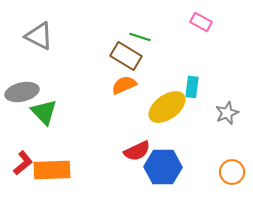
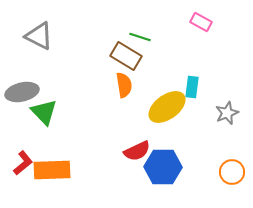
orange semicircle: rotated 105 degrees clockwise
